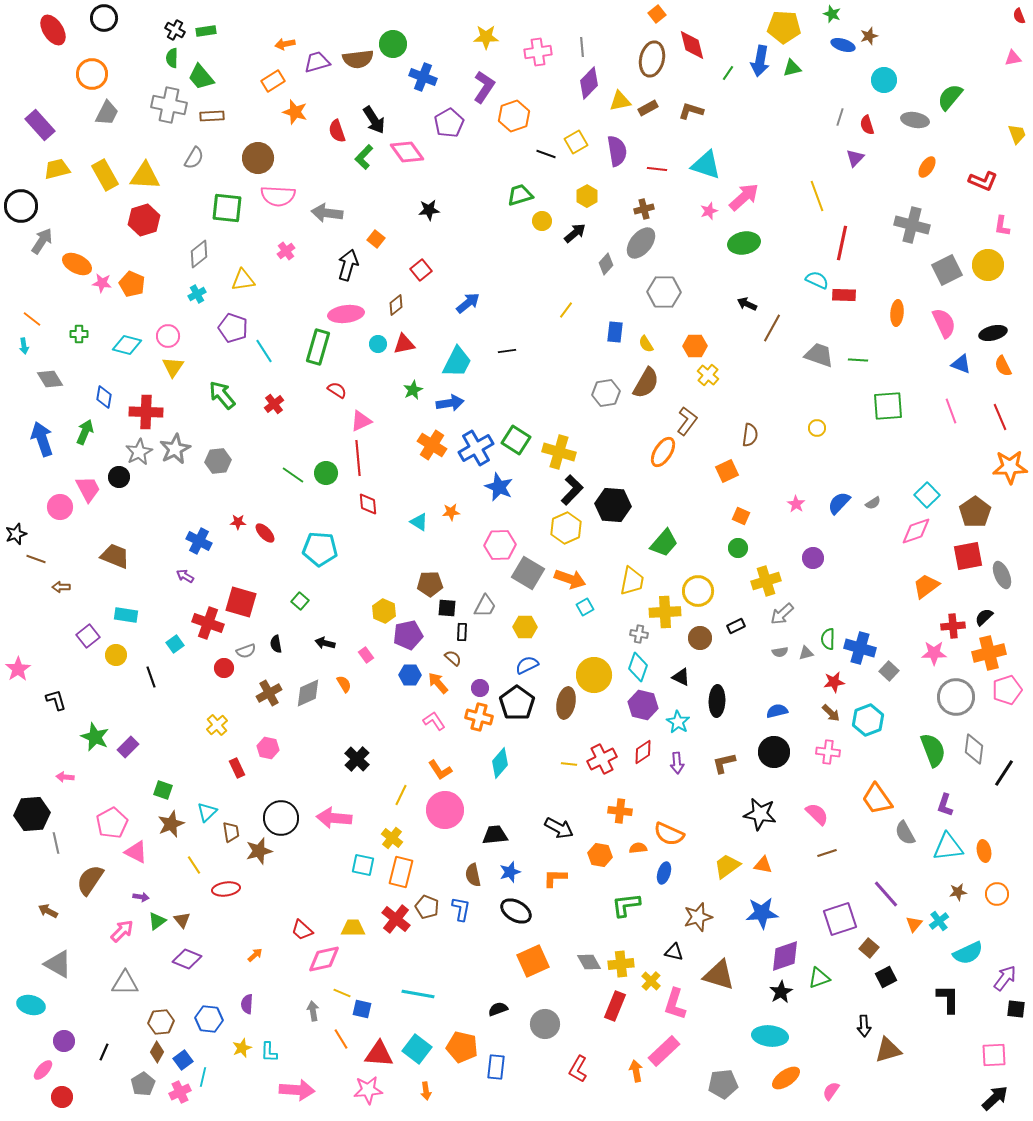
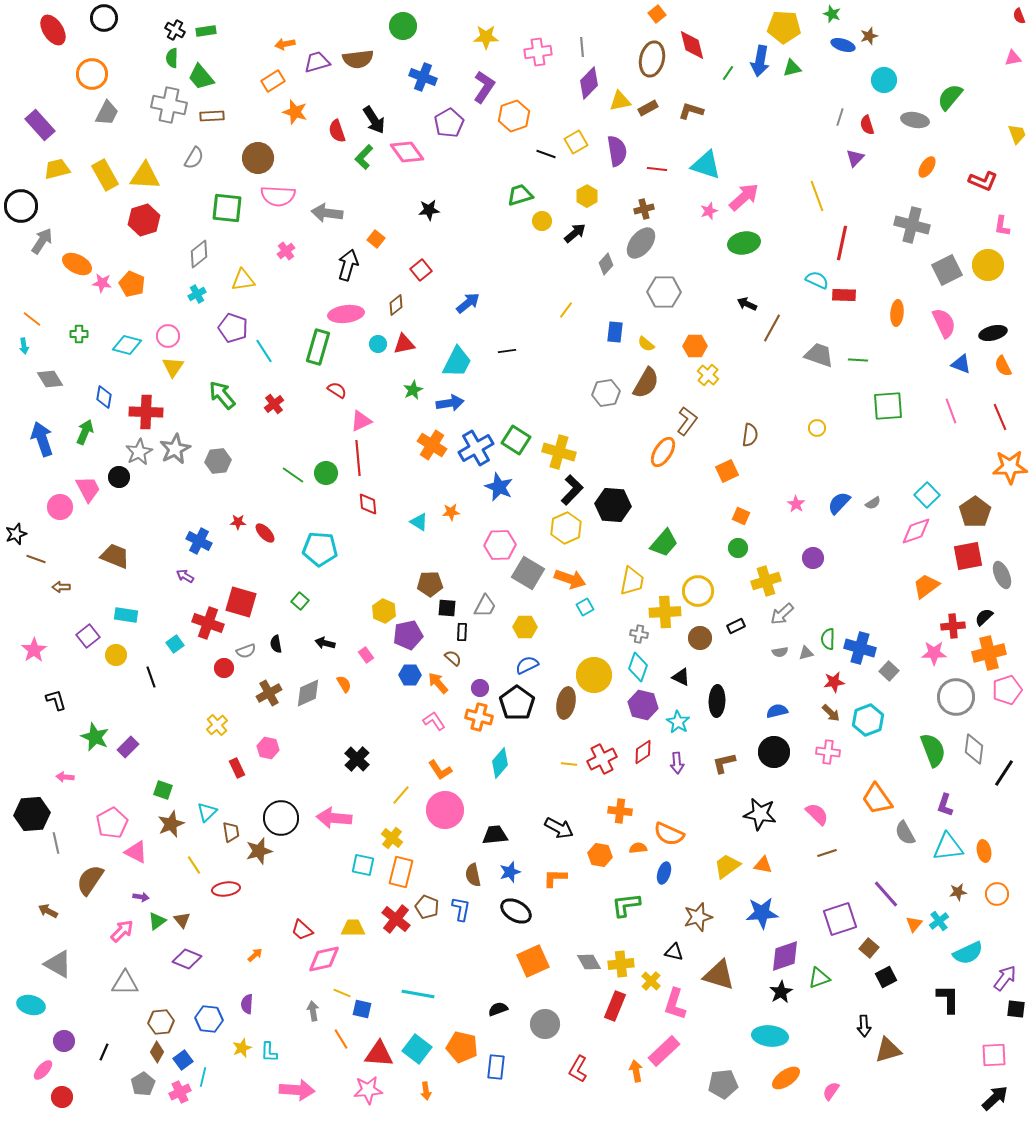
green circle at (393, 44): moved 10 px right, 18 px up
yellow semicircle at (646, 344): rotated 18 degrees counterclockwise
pink star at (18, 669): moved 16 px right, 19 px up
yellow line at (401, 795): rotated 15 degrees clockwise
